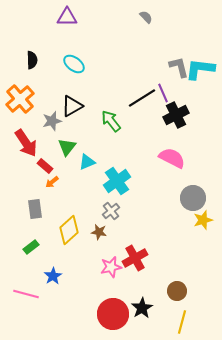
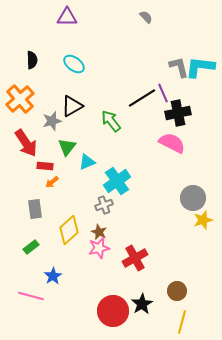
cyan L-shape: moved 2 px up
black cross: moved 2 px right, 2 px up; rotated 15 degrees clockwise
pink semicircle: moved 15 px up
red rectangle: rotated 35 degrees counterclockwise
gray cross: moved 7 px left, 6 px up; rotated 18 degrees clockwise
brown star: rotated 14 degrees clockwise
pink star: moved 12 px left, 19 px up
pink line: moved 5 px right, 2 px down
black star: moved 4 px up
red circle: moved 3 px up
